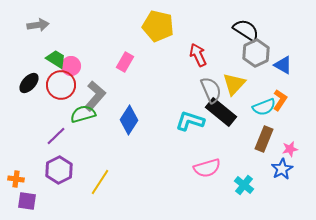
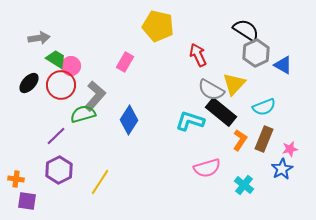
gray arrow: moved 1 px right, 13 px down
gray semicircle: rotated 144 degrees clockwise
orange L-shape: moved 40 px left, 40 px down
